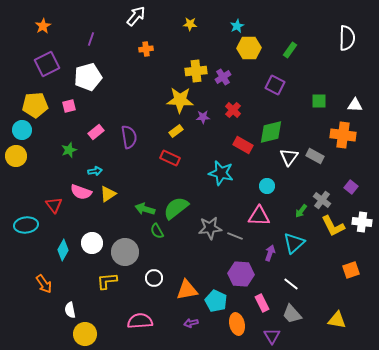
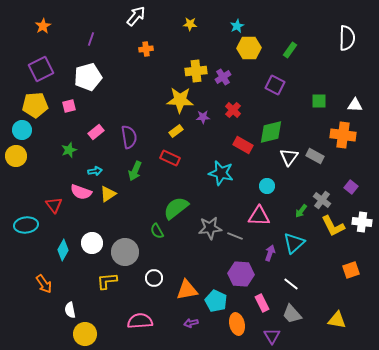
purple square at (47, 64): moved 6 px left, 5 px down
green arrow at (145, 209): moved 10 px left, 38 px up; rotated 84 degrees counterclockwise
